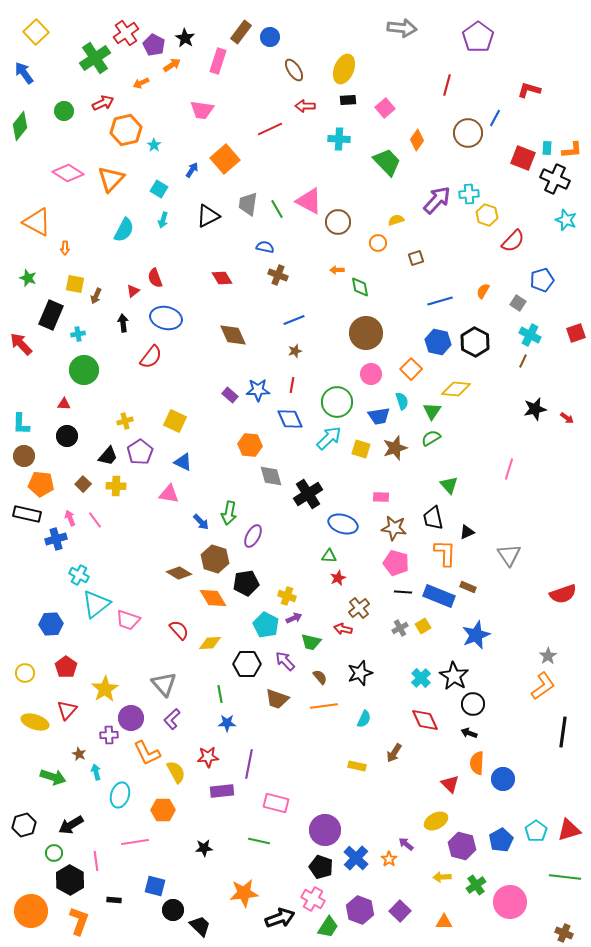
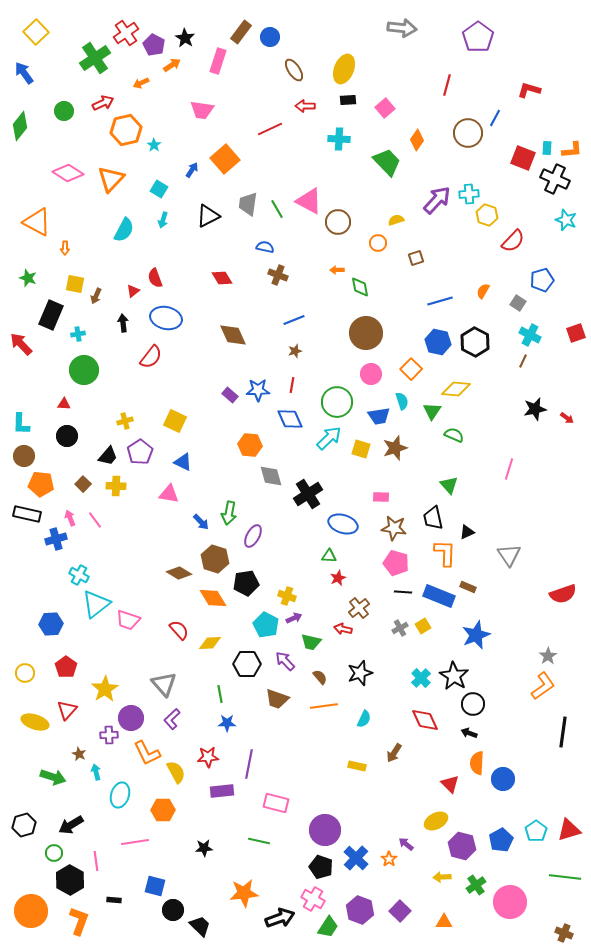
green semicircle at (431, 438): moved 23 px right, 3 px up; rotated 54 degrees clockwise
